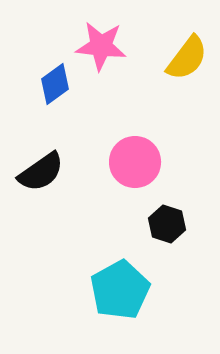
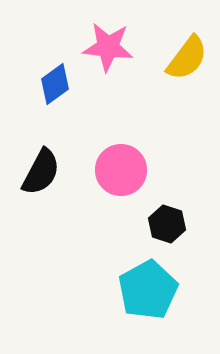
pink star: moved 7 px right, 1 px down
pink circle: moved 14 px left, 8 px down
black semicircle: rotated 27 degrees counterclockwise
cyan pentagon: moved 28 px right
